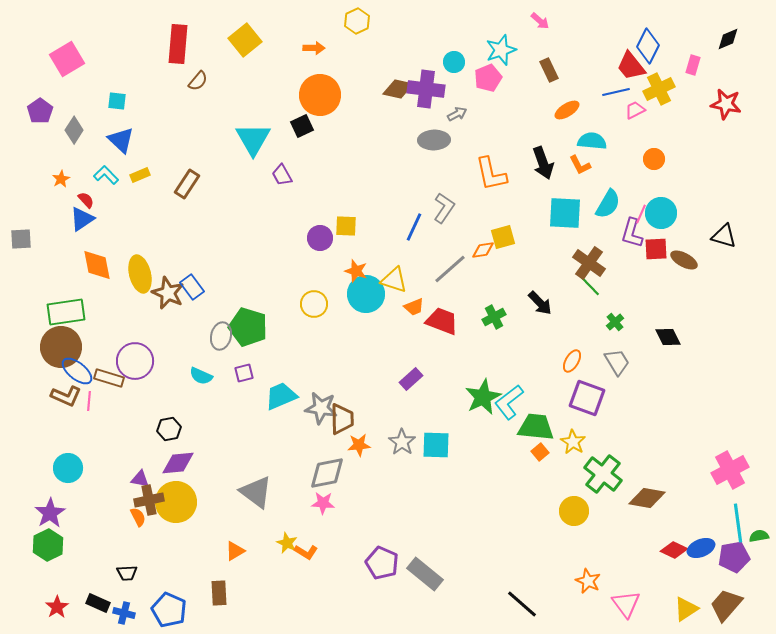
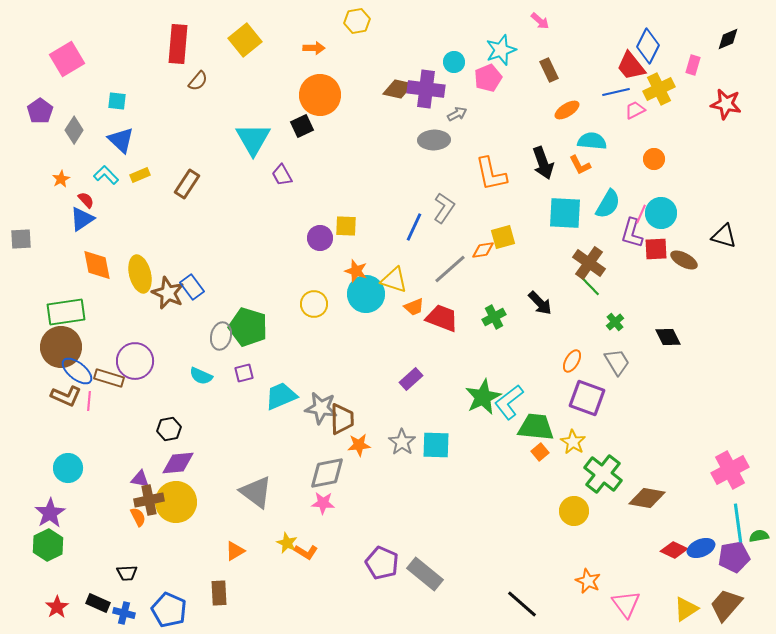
yellow hexagon at (357, 21): rotated 15 degrees clockwise
red trapezoid at (442, 321): moved 3 px up
